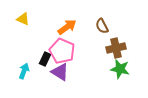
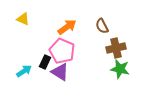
black rectangle: moved 3 px down
cyan arrow: rotated 35 degrees clockwise
